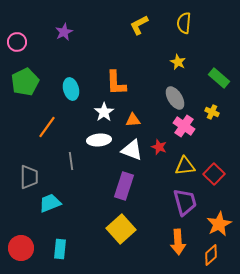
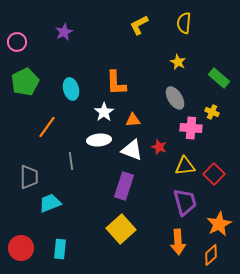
pink cross: moved 7 px right, 2 px down; rotated 30 degrees counterclockwise
